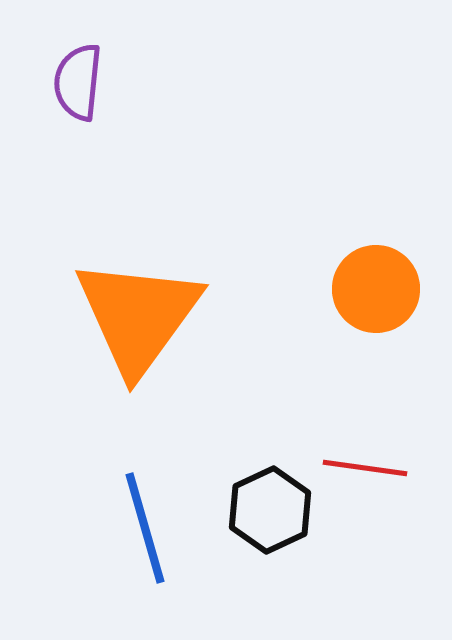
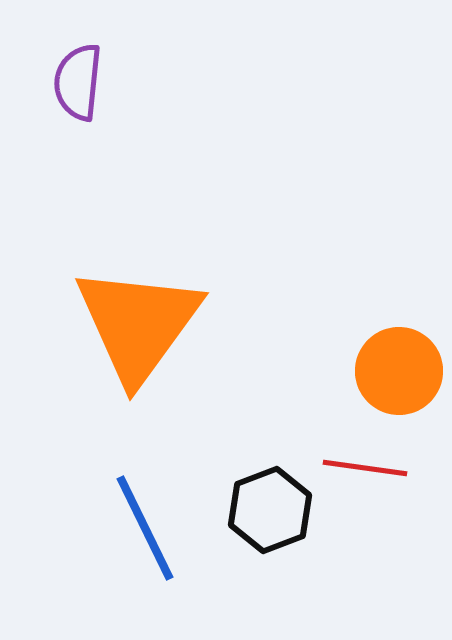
orange circle: moved 23 px right, 82 px down
orange triangle: moved 8 px down
black hexagon: rotated 4 degrees clockwise
blue line: rotated 10 degrees counterclockwise
